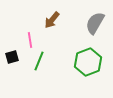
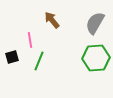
brown arrow: rotated 102 degrees clockwise
green hexagon: moved 8 px right, 4 px up; rotated 16 degrees clockwise
